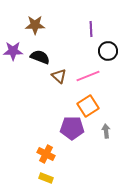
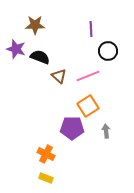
purple star: moved 3 px right, 2 px up; rotated 18 degrees clockwise
